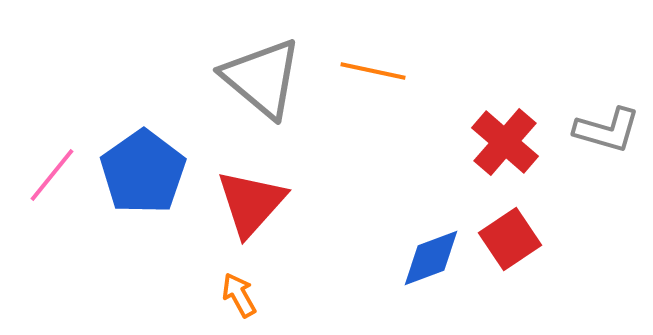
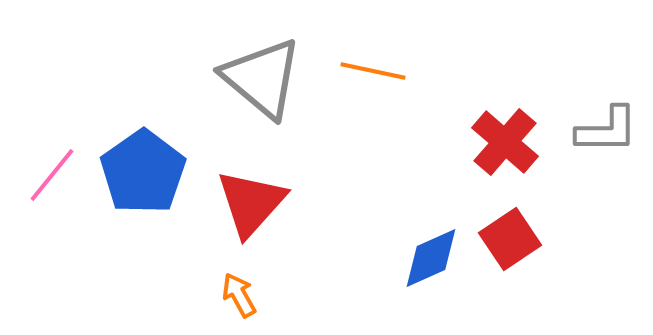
gray L-shape: rotated 16 degrees counterclockwise
blue diamond: rotated 4 degrees counterclockwise
